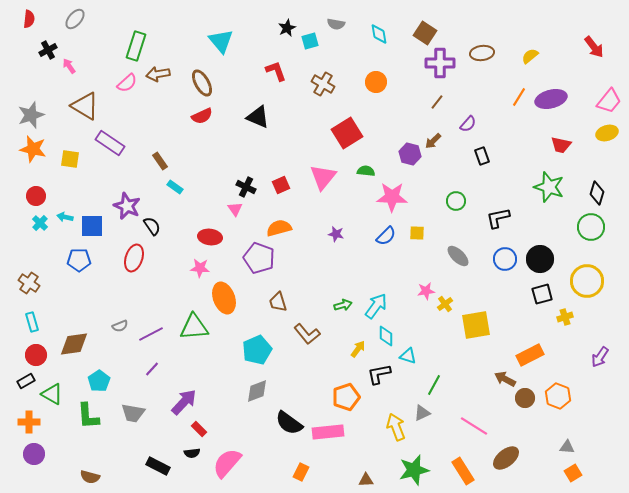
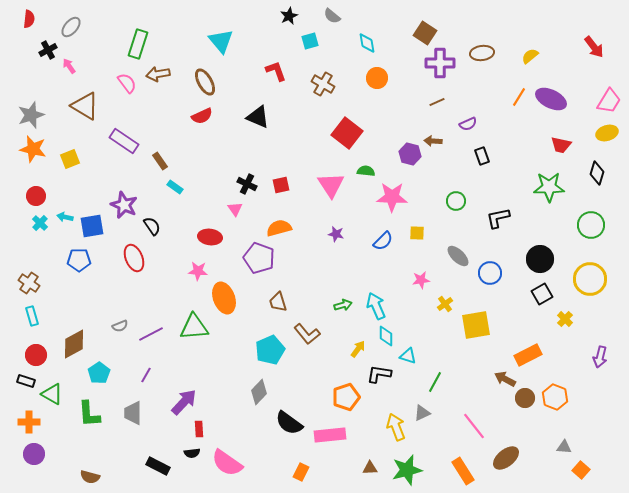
gray ellipse at (75, 19): moved 4 px left, 8 px down
gray semicircle at (336, 24): moved 4 px left, 8 px up; rotated 30 degrees clockwise
black star at (287, 28): moved 2 px right, 12 px up
cyan diamond at (379, 34): moved 12 px left, 9 px down
green rectangle at (136, 46): moved 2 px right, 2 px up
orange circle at (376, 82): moved 1 px right, 4 px up
pink semicircle at (127, 83): rotated 85 degrees counterclockwise
brown ellipse at (202, 83): moved 3 px right, 1 px up
purple ellipse at (551, 99): rotated 40 degrees clockwise
pink trapezoid at (609, 101): rotated 8 degrees counterclockwise
brown line at (437, 102): rotated 28 degrees clockwise
purple semicircle at (468, 124): rotated 24 degrees clockwise
red square at (347, 133): rotated 20 degrees counterclockwise
brown arrow at (433, 141): rotated 48 degrees clockwise
purple rectangle at (110, 143): moved 14 px right, 2 px up
yellow square at (70, 159): rotated 30 degrees counterclockwise
pink triangle at (323, 177): moved 8 px right, 8 px down; rotated 12 degrees counterclockwise
red square at (281, 185): rotated 12 degrees clockwise
black cross at (246, 187): moved 1 px right, 3 px up
green star at (549, 187): rotated 20 degrees counterclockwise
black diamond at (597, 193): moved 20 px up
purple star at (127, 206): moved 3 px left, 1 px up
blue square at (92, 226): rotated 10 degrees counterclockwise
green circle at (591, 227): moved 2 px up
blue semicircle at (386, 236): moved 3 px left, 5 px down
red ellipse at (134, 258): rotated 40 degrees counterclockwise
blue circle at (505, 259): moved 15 px left, 14 px down
pink star at (200, 268): moved 2 px left, 3 px down
yellow circle at (587, 281): moved 3 px right, 2 px up
pink star at (426, 291): moved 5 px left, 11 px up
black square at (542, 294): rotated 15 degrees counterclockwise
cyan arrow at (376, 306): rotated 60 degrees counterclockwise
yellow cross at (565, 317): moved 2 px down; rotated 28 degrees counterclockwise
cyan rectangle at (32, 322): moved 6 px up
brown diamond at (74, 344): rotated 20 degrees counterclockwise
cyan pentagon at (257, 350): moved 13 px right
orange rectangle at (530, 355): moved 2 px left
purple arrow at (600, 357): rotated 20 degrees counterclockwise
purple line at (152, 369): moved 6 px left, 6 px down; rotated 14 degrees counterclockwise
black L-shape at (379, 374): rotated 20 degrees clockwise
black rectangle at (26, 381): rotated 48 degrees clockwise
cyan pentagon at (99, 381): moved 8 px up
green line at (434, 385): moved 1 px right, 3 px up
gray diamond at (257, 391): moved 2 px right, 1 px down; rotated 25 degrees counterclockwise
orange hexagon at (558, 396): moved 3 px left, 1 px down
gray trapezoid at (133, 413): rotated 80 degrees clockwise
green L-shape at (88, 416): moved 1 px right, 2 px up
pink line at (474, 426): rotated 20 degrees clockwise
red rectangle at (199, 429): rotated 42 degrees clockwise
pink rectangle at (328, 432): moved 2 px right, 3 px down
gray triangle at (567, 447): moved 3 px left
pink semicircle at (227, 463): rotated 96 degrees counterclockwise
green star at (414, 470): moved 7 px left
orange square at (573, 473): moved 8 px right, 3 px up; rotated 18 degrees counterclockwise
brown triangle at (366, 480): moved 4 px right, 12 px up
